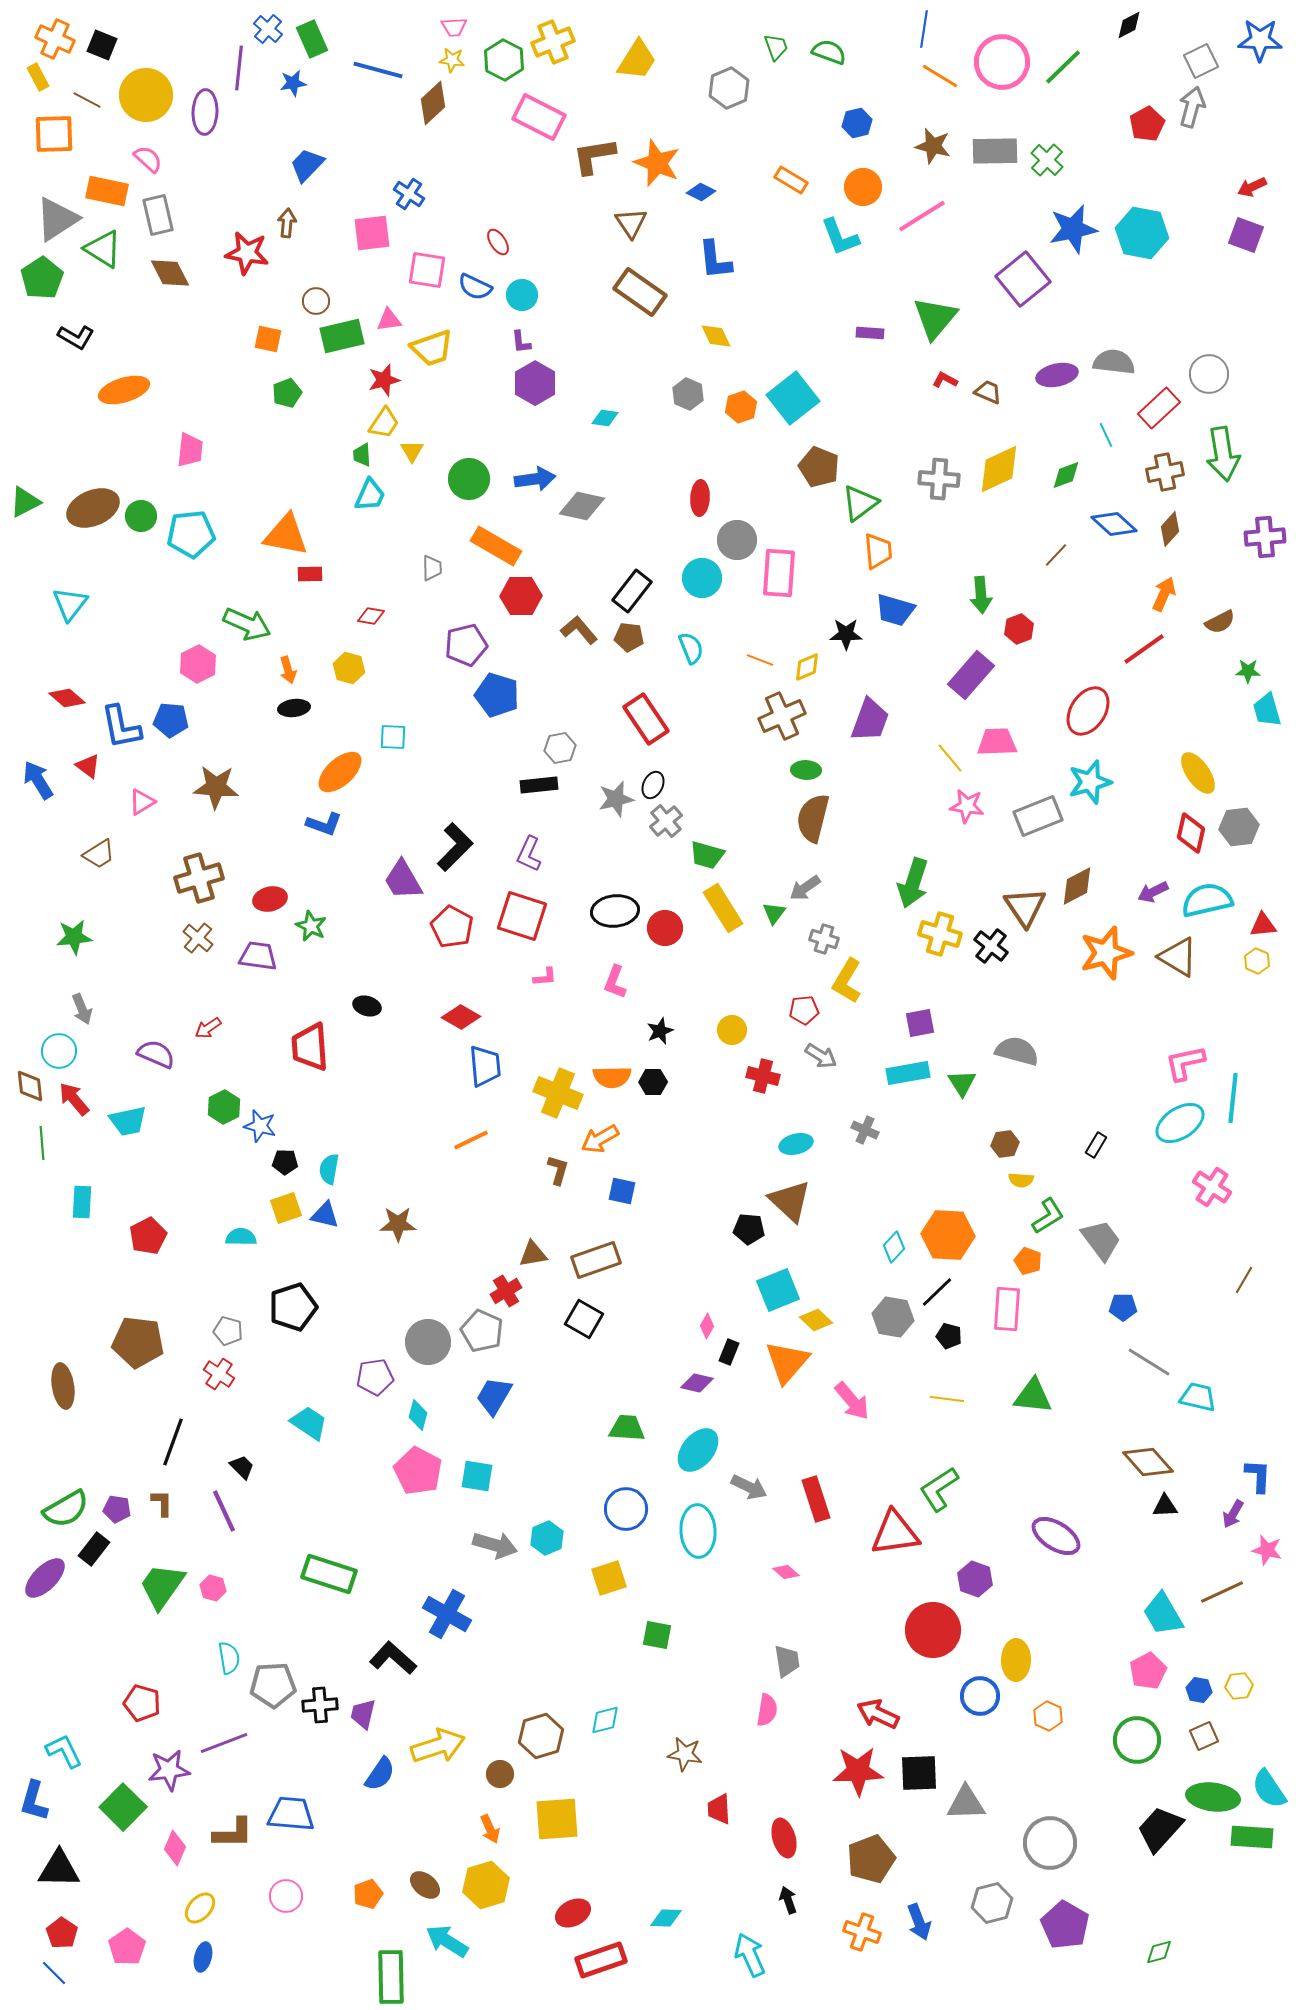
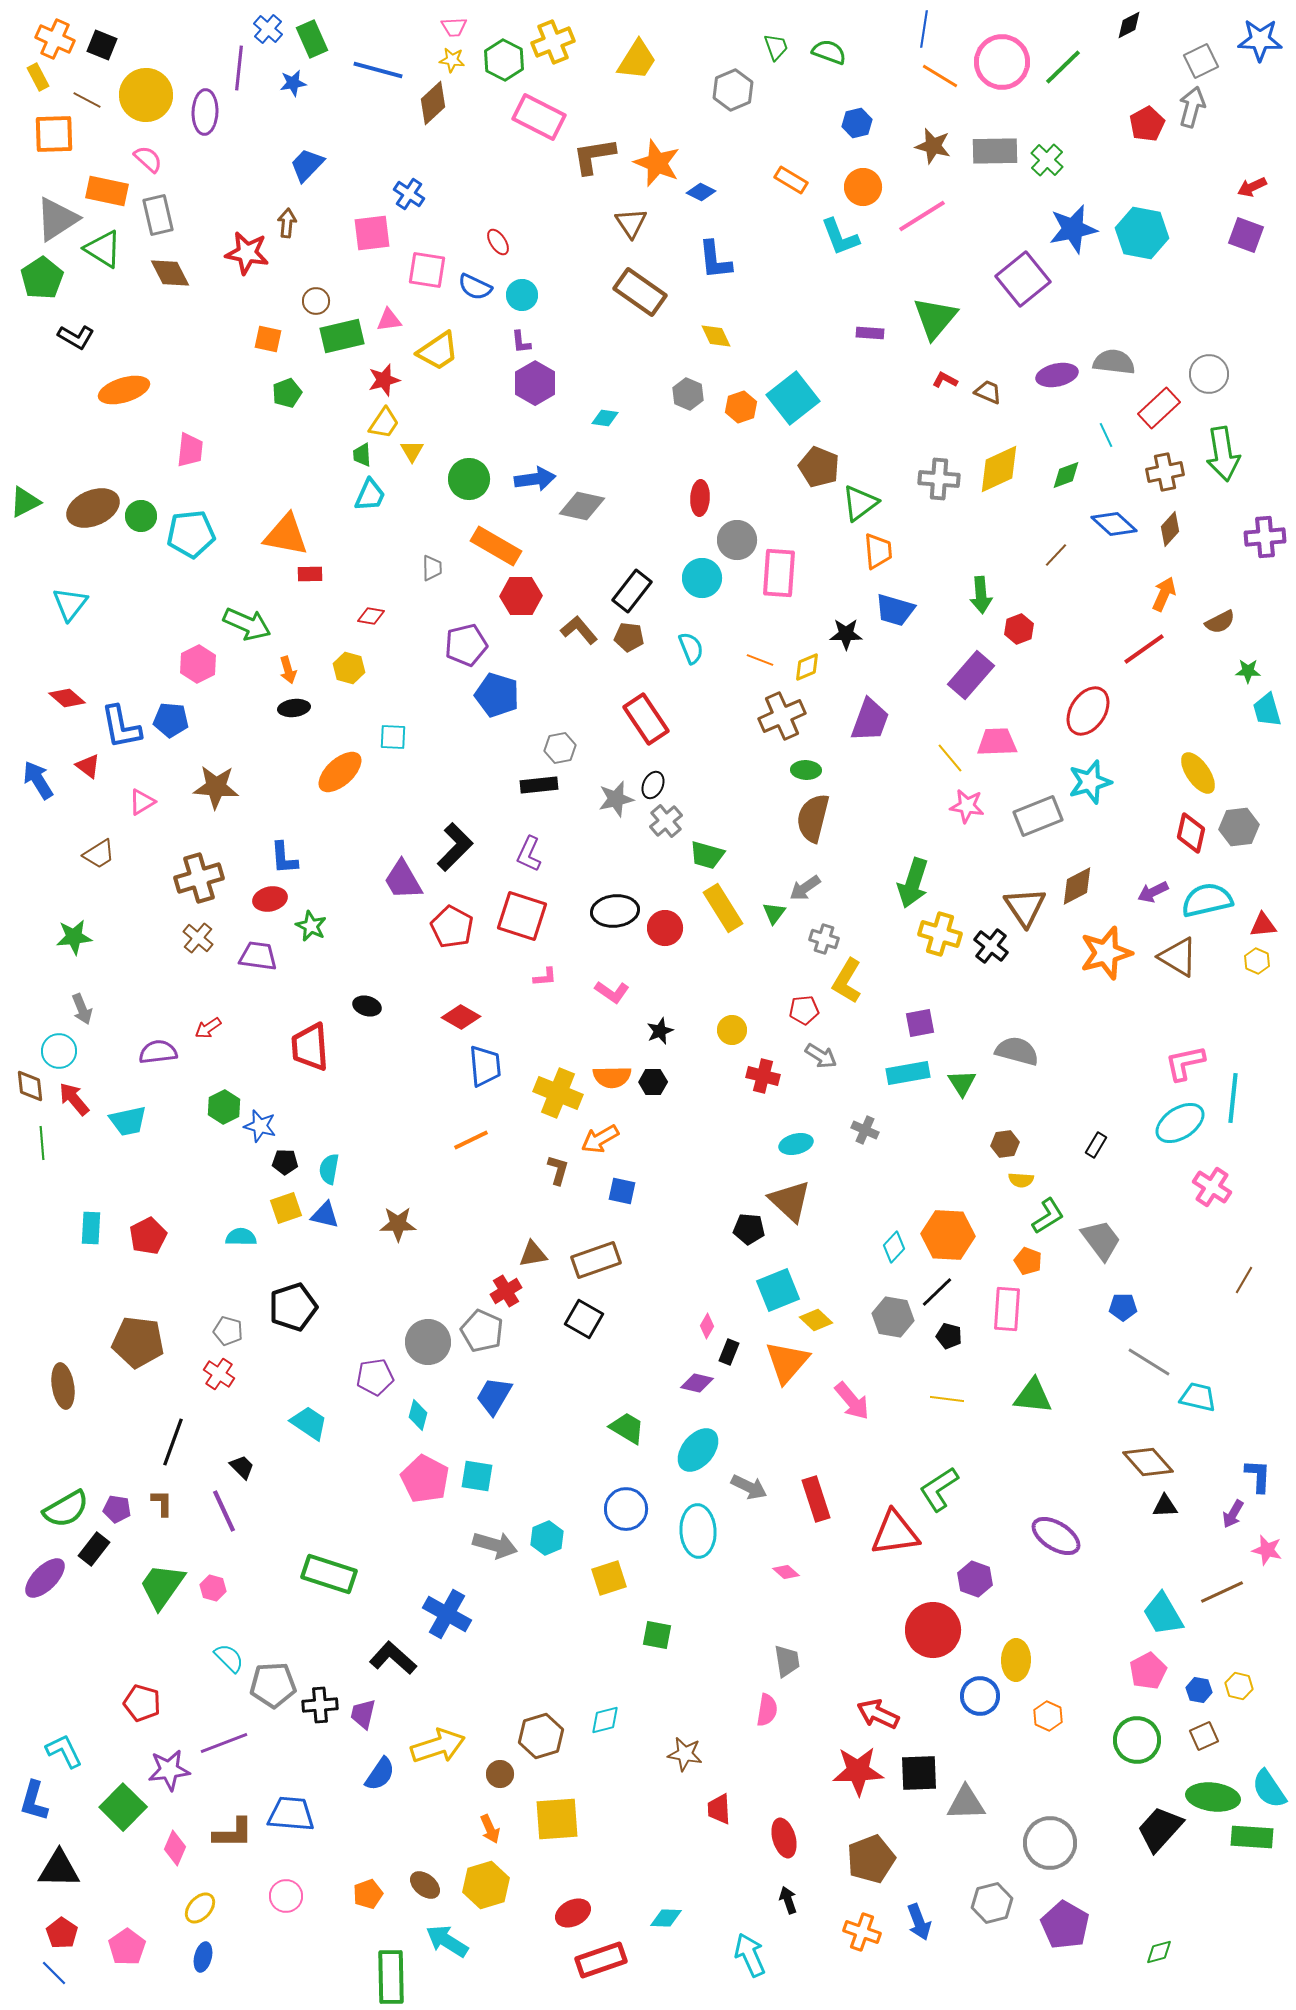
gray hexagon at (729, 88): moved 4 px right, 2 px down
yellow trapezoid at (432, 348): moved 6 px right, 3 px down; rotated 15 degrees counterclockwise
blue L-shape at (324, 824): moved 40 px left, 34 px down; rotated 66 degrees clockwise
pink L-shape at (615, 982): moved 3 px left, 10 px down; rotated 76 degrees counterclockwise
purple semicircle at (156, 1054): moved 2 px right, 2 px up; rotated 30 degrees counterclockwise
cyan rectangle at (82, 1202): moved 9 px right, 26 px down
green trapezoid at (627, 1428): rotated 27 degrees clockwise
pink pentagon at (418, 1471): moved 7 px right, 8 px down
cyan semicircle at (229, 1658): rotated 36 degrees counterclockwise
yellow hexagon at (1239, 1686): rotated 20 degrees clockwise
